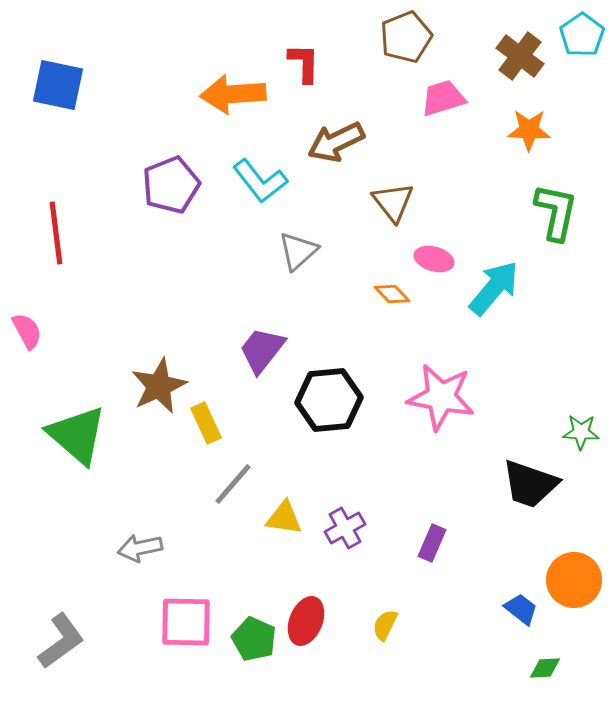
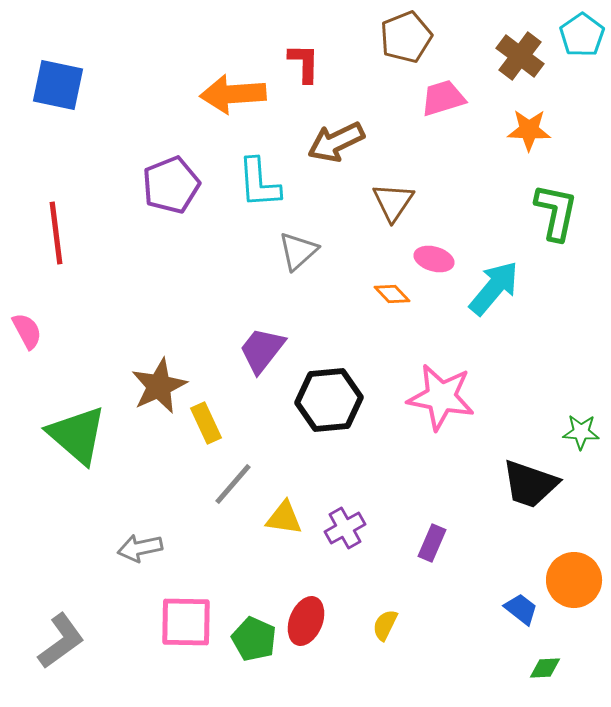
cyan L-shape: moved 1 px left, 2 px down; rotated 34 degrees clockwise
brown triangle: rotated 12 degrees clockwise
